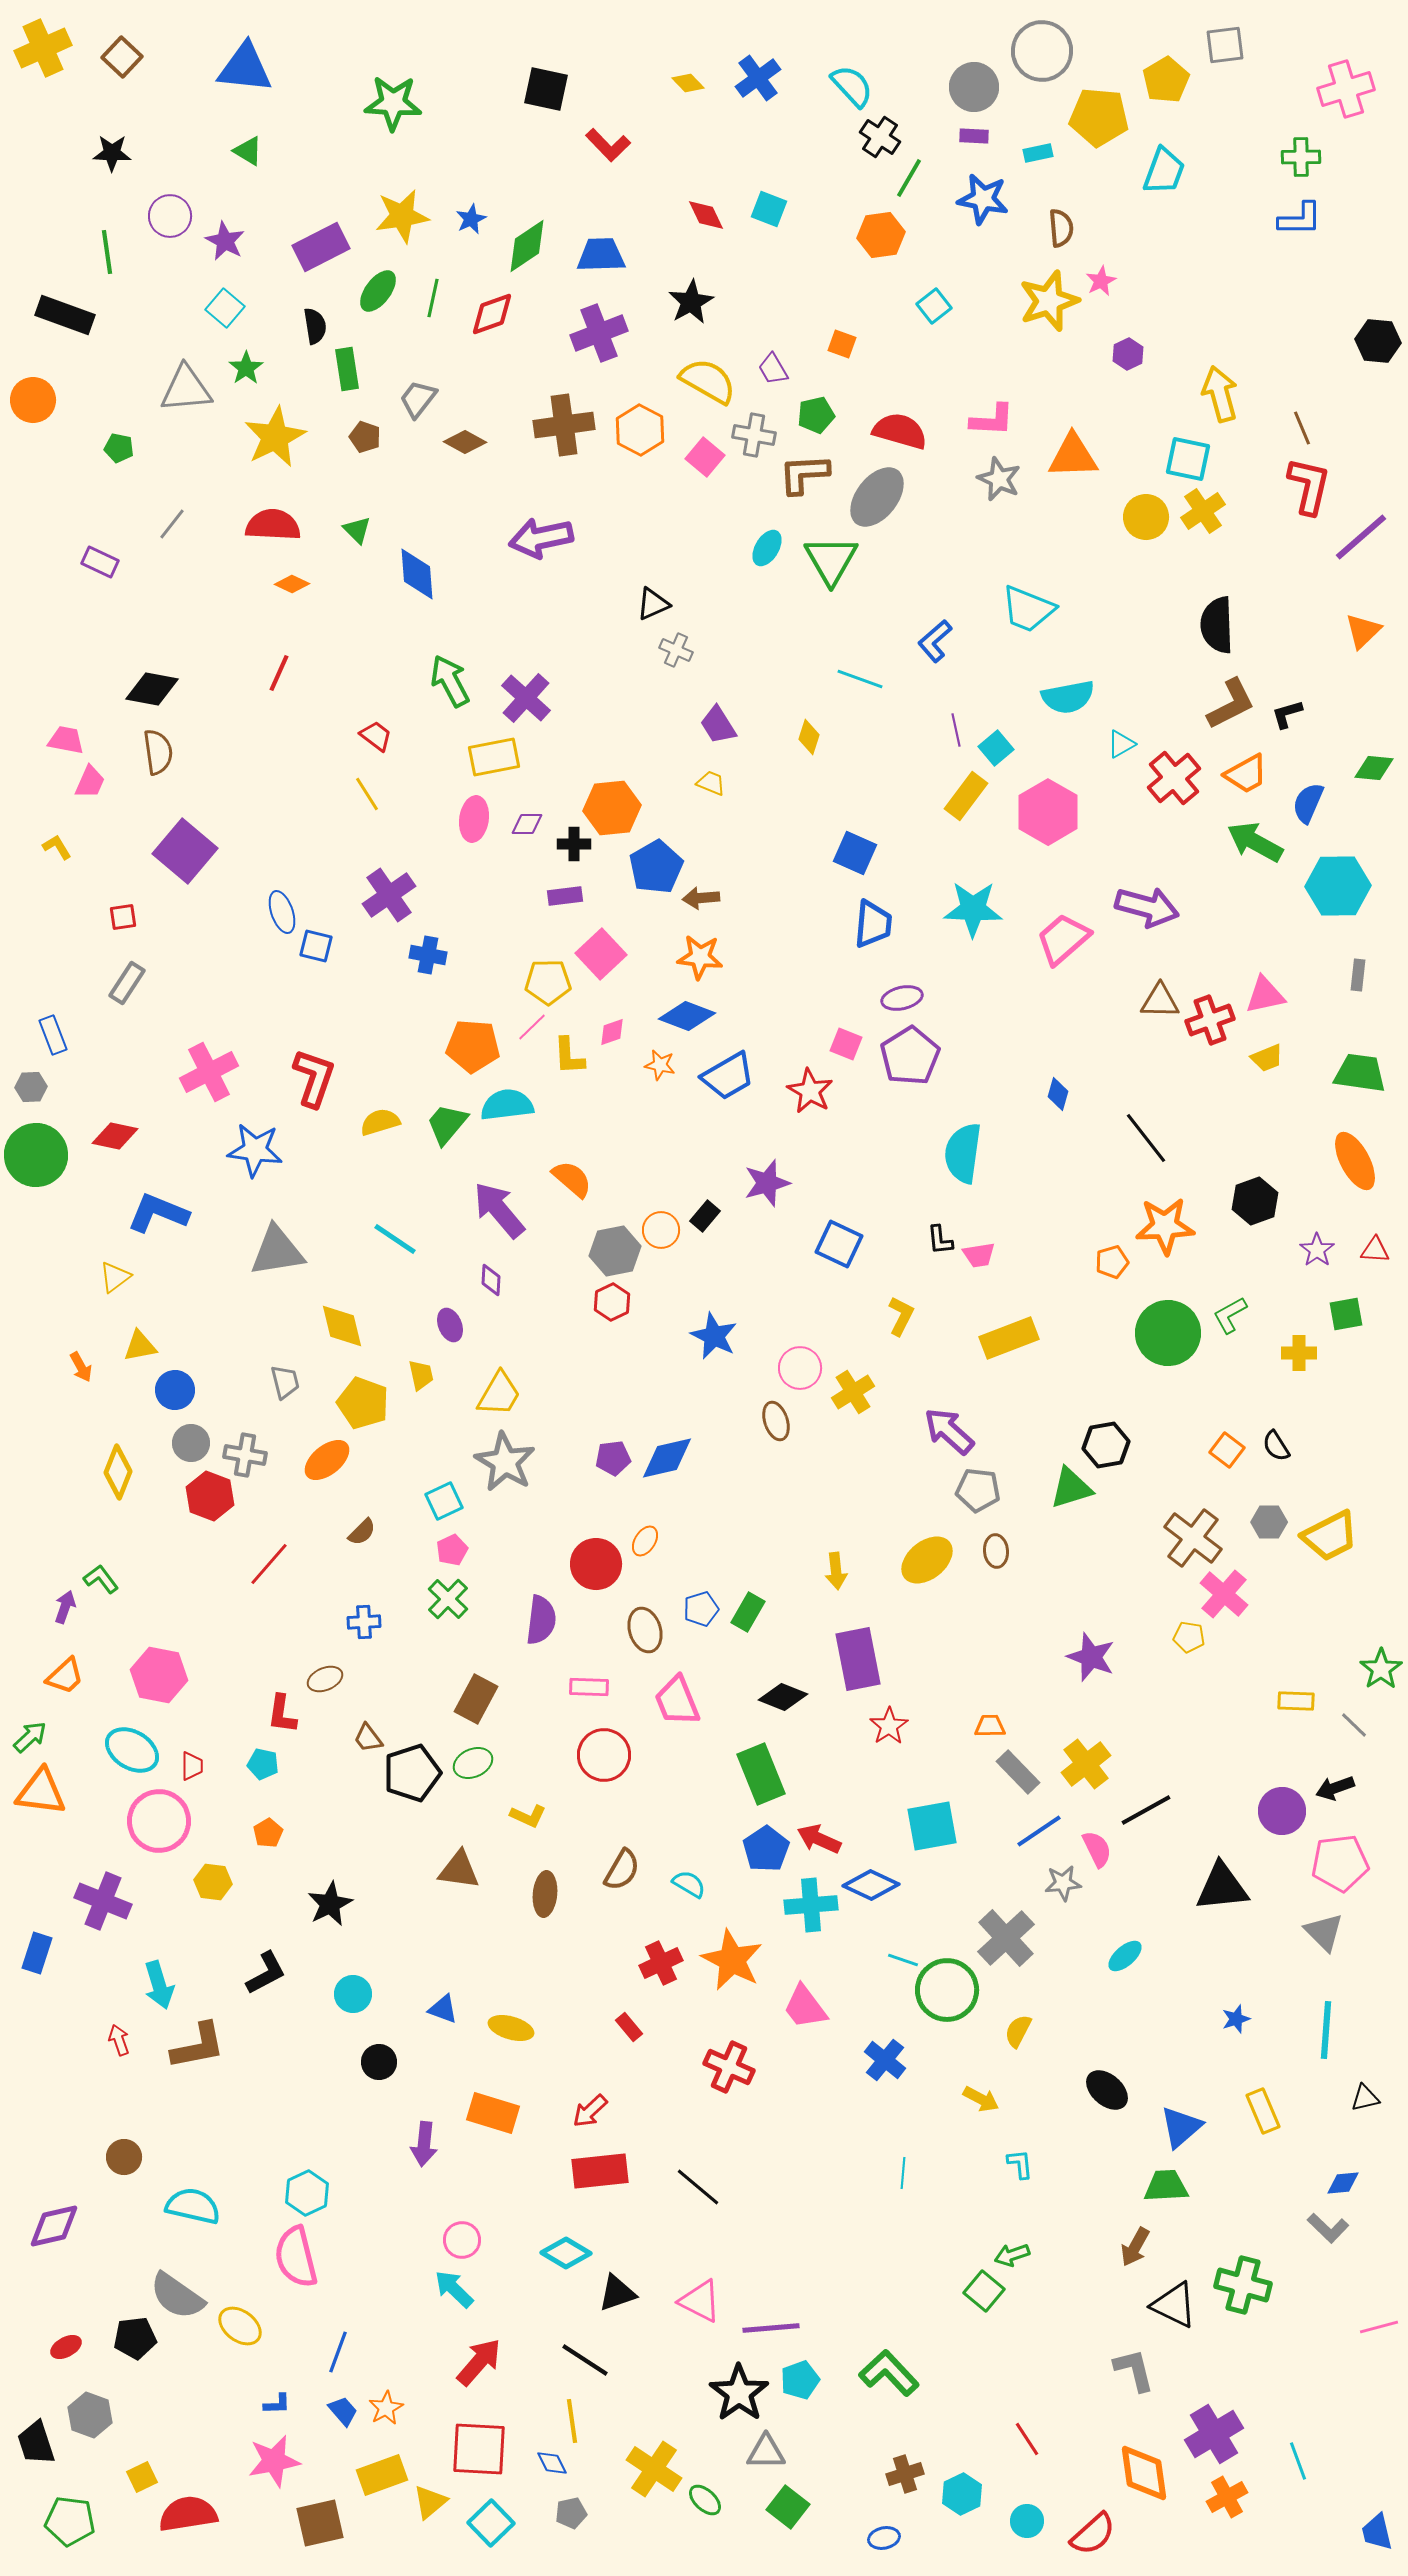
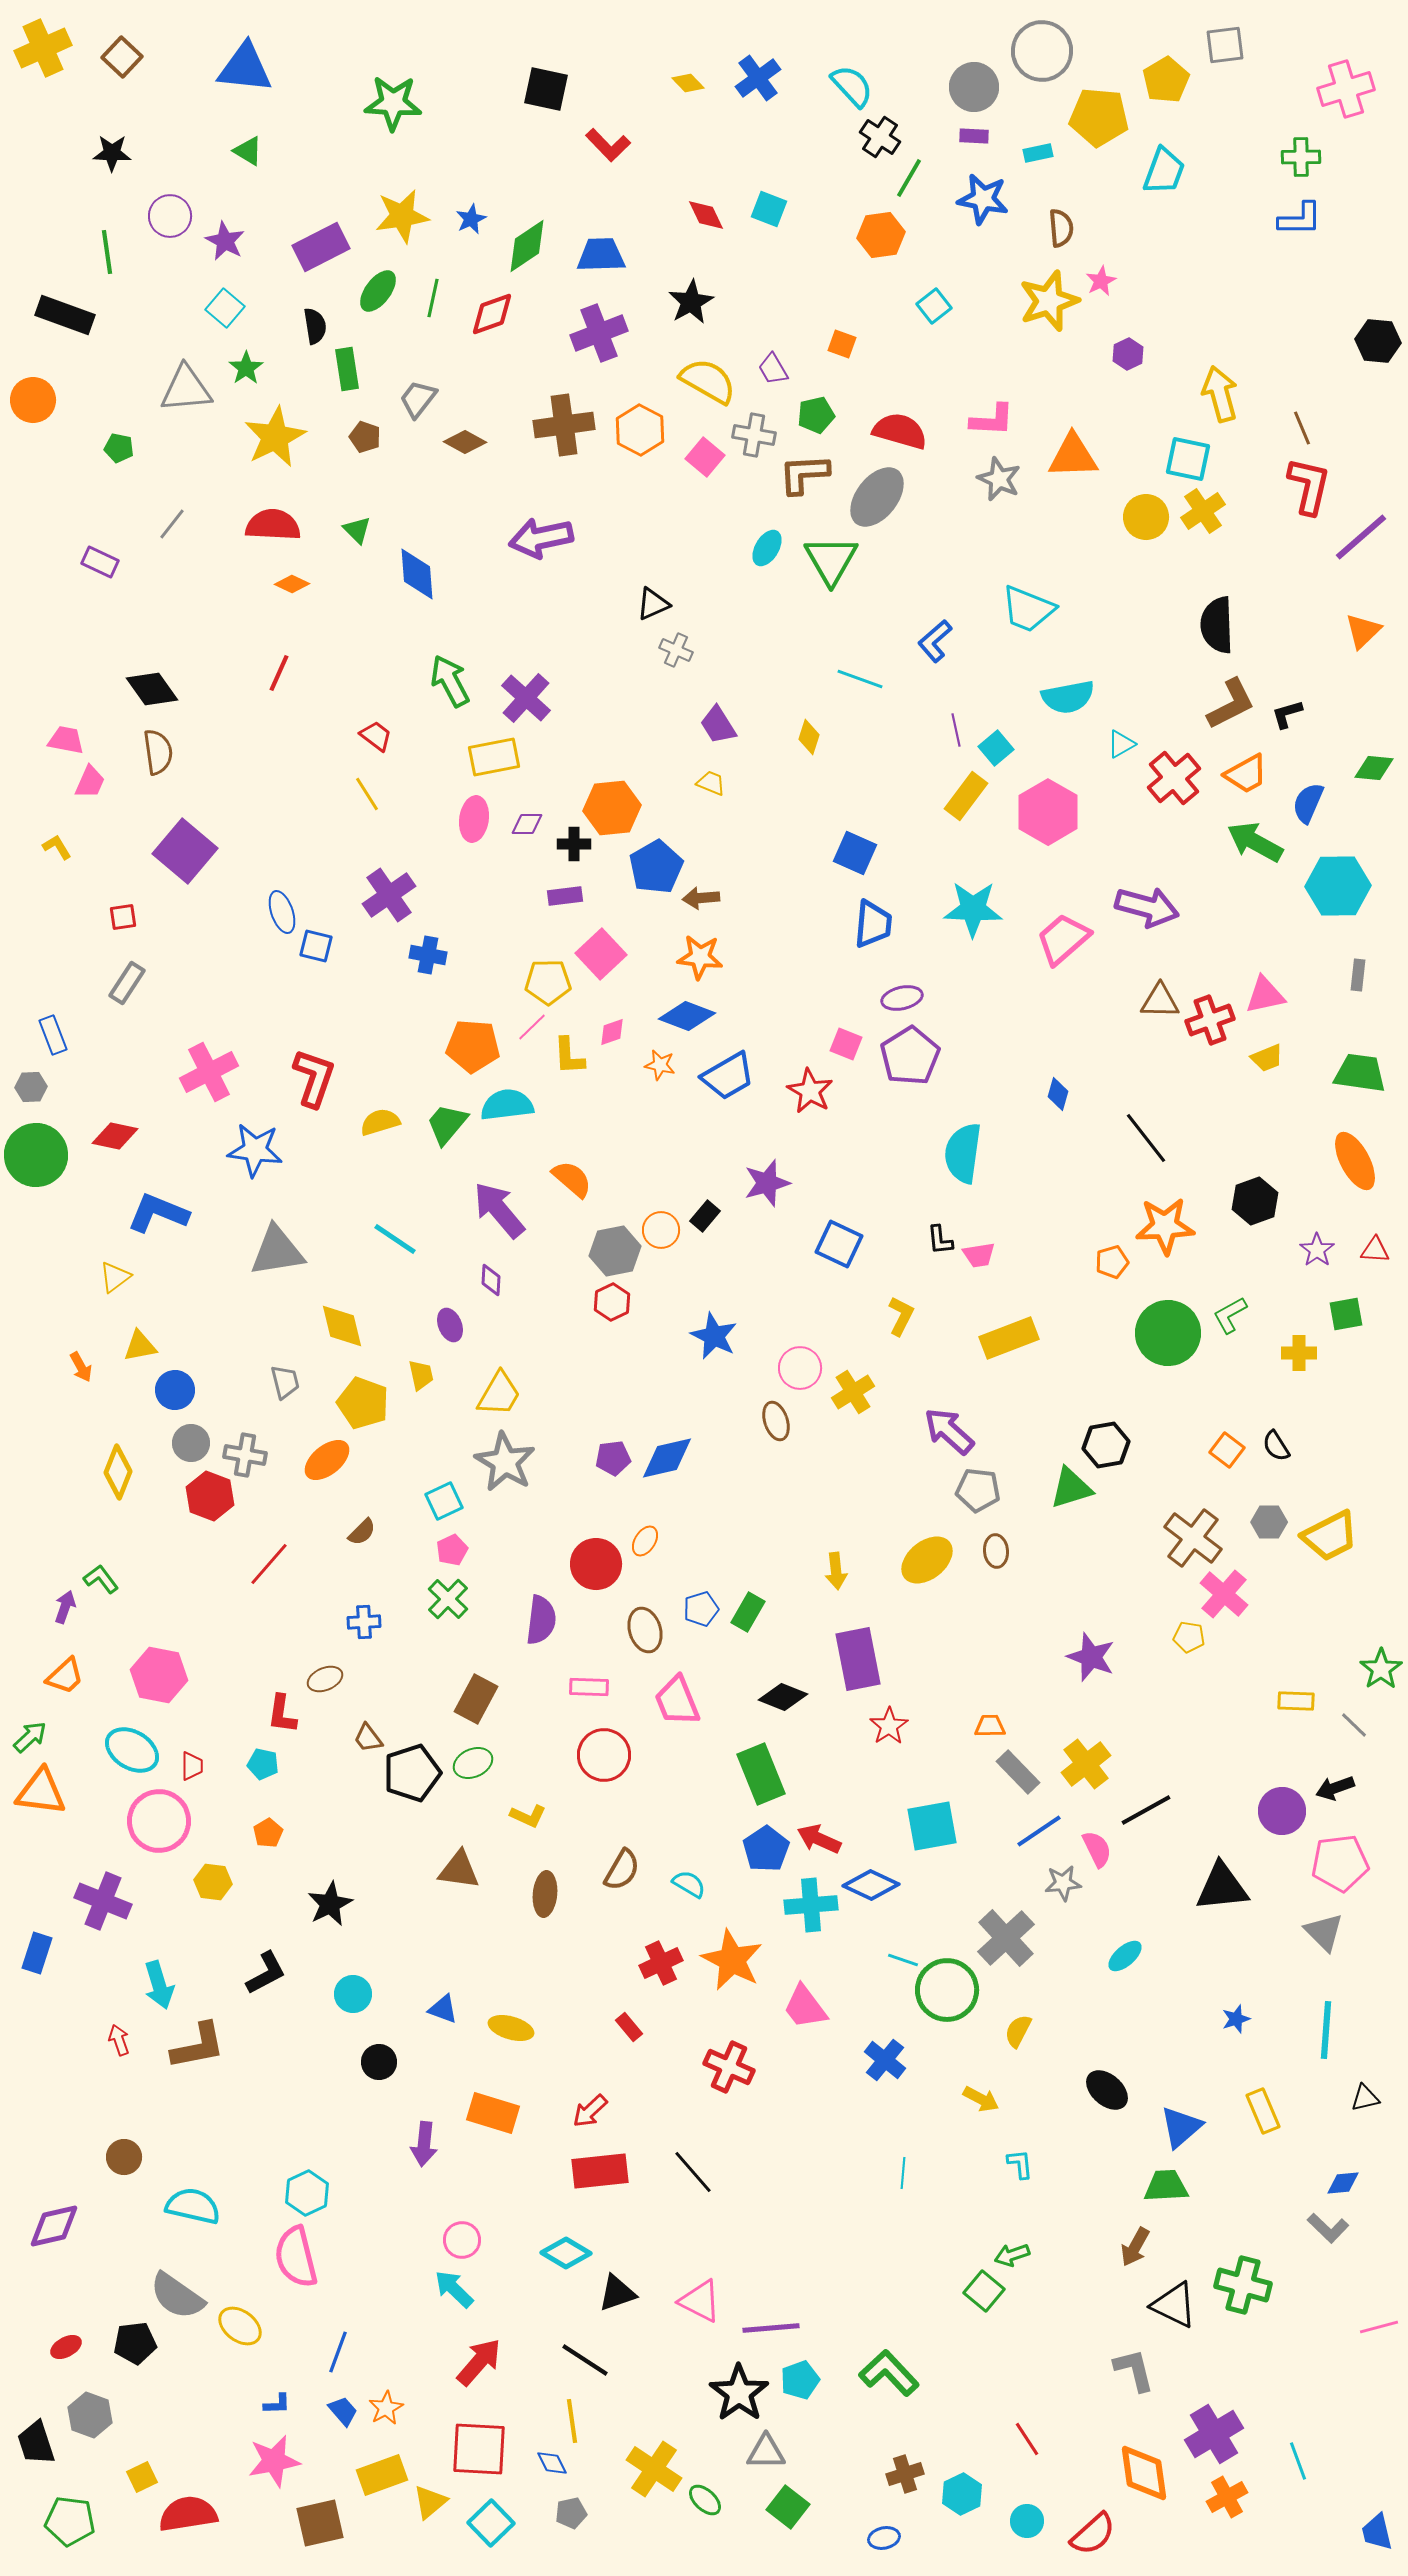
black diamond at (152, 689): rotated 44 degrees clockwise
black line at (698, 2187): moved 5 px left, 15 px up; rotated 9 degrees clockwise
black pentagon at (135, 2338): moved 5 px down
